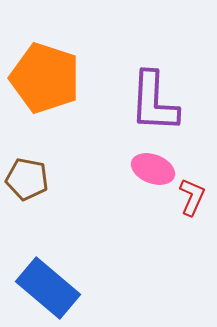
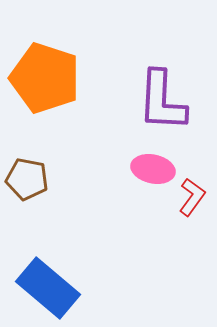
purple L-shape: moved 8 px right, 1 px up
pink ellipse: rotated 9 degrees counterclockwise
red L-shape: rotated 12 degrees clockwise
